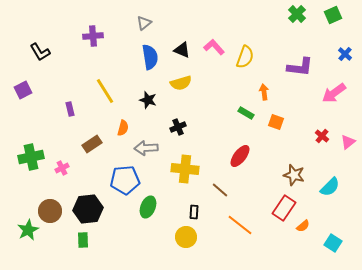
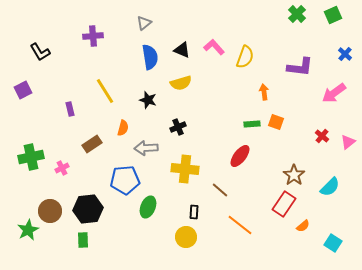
green rectangle at (246, 113): moved 6 px right, 11 px down; rotated 35 degrees counterclockwise
brown star at (294, 175): rotated 20 degrees clockwise
red rectangle at (284, 208): moved 4 px up
